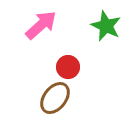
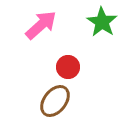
green star: moved 4 px left, 4 px up; rotated 8 degrees clockwise
brown ellipse: moved 3 px down
